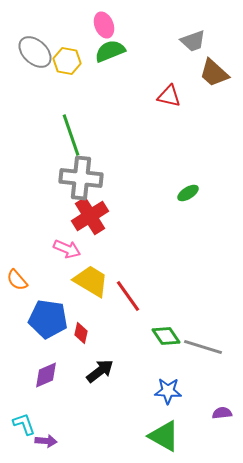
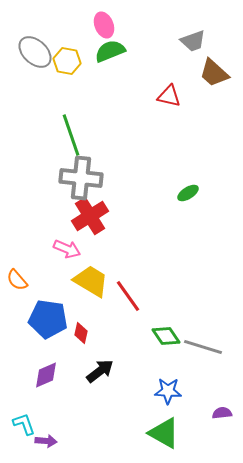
green triangle: moved 3 px up
